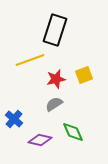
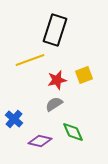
red star: moved 1 px right, 1 px down
purple diamond: moved 1 px down
